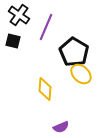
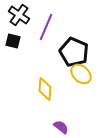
black pentagon: rotated 8 degrees counterclockwise
purple semicircle: rotated 119 degrees counterclockwise
